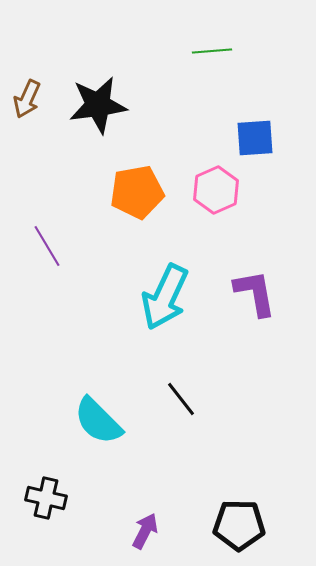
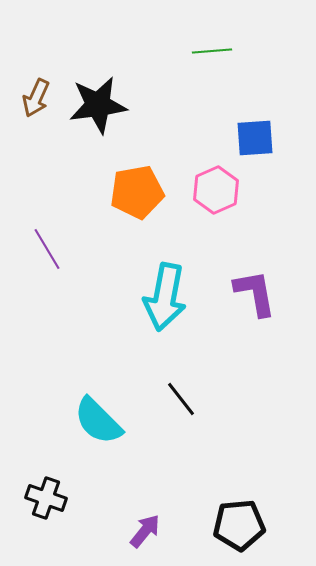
brown arrow: moved 9 px right, 1 px up
purple line: moved 3 px down
cyan arrow: rotated 14 degrees counterclockwise
black cross: rotated 6 degrees clockwise
black pentagon: rotated 6 degrees counterclockwise
purple arrow: rotated 12 degrees clockwise
